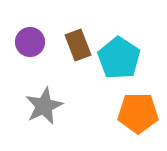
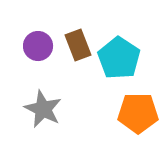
purple circle: moved 8 px right, 4 px down
gray star: moved 1 px left, 3 px down; rotated 21 degrees counterclockwise
